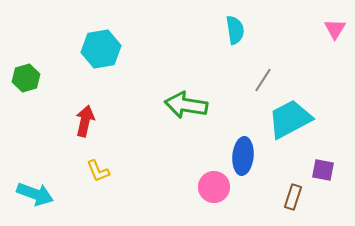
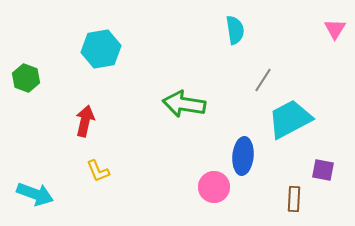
green hexagon: rotated 24 degrees counterclockwise
green arrow: moved 2 px left, 1 px up
brown rectangle: moved 1 px right, 2 px down; rotated 15 degrees counterclockwise
